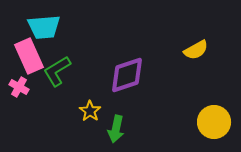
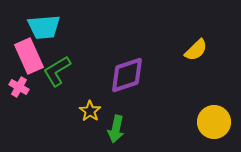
yellow semicircle: rotated 15 degrees counterclockwise
